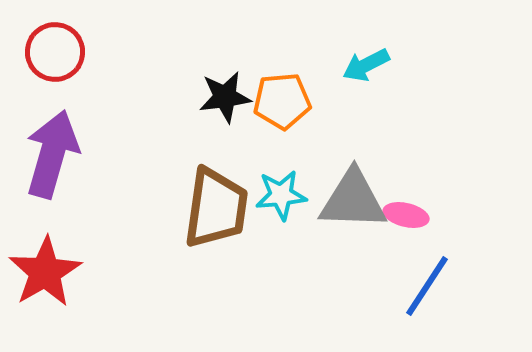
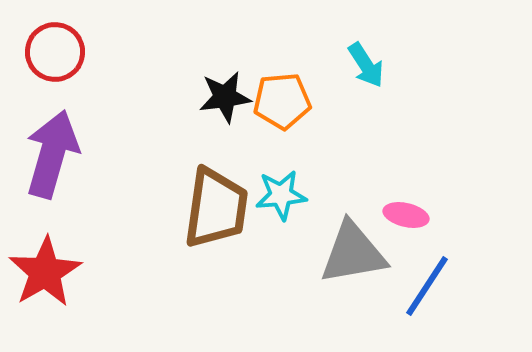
cyan arrow: rotated 96 degrees counterclockwise
gray triangle: moved 53 px down; rotated 12 degrees counterclockwise
